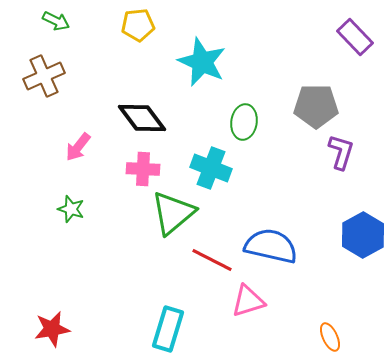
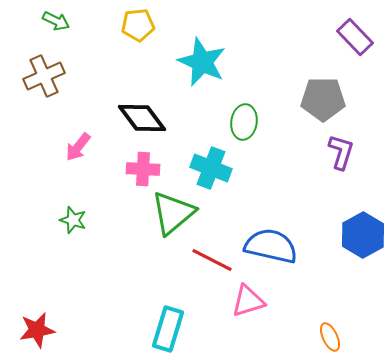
gray pentagon: moved 7 px right, 7 px up
green star: moved 2 px right, 11 px down
red star: moved 15 px left, 1 px down
